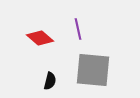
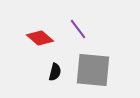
purple line: rotated 25 degrees counterclockwise
black semicircle: moved 5 px right, 9 px up
